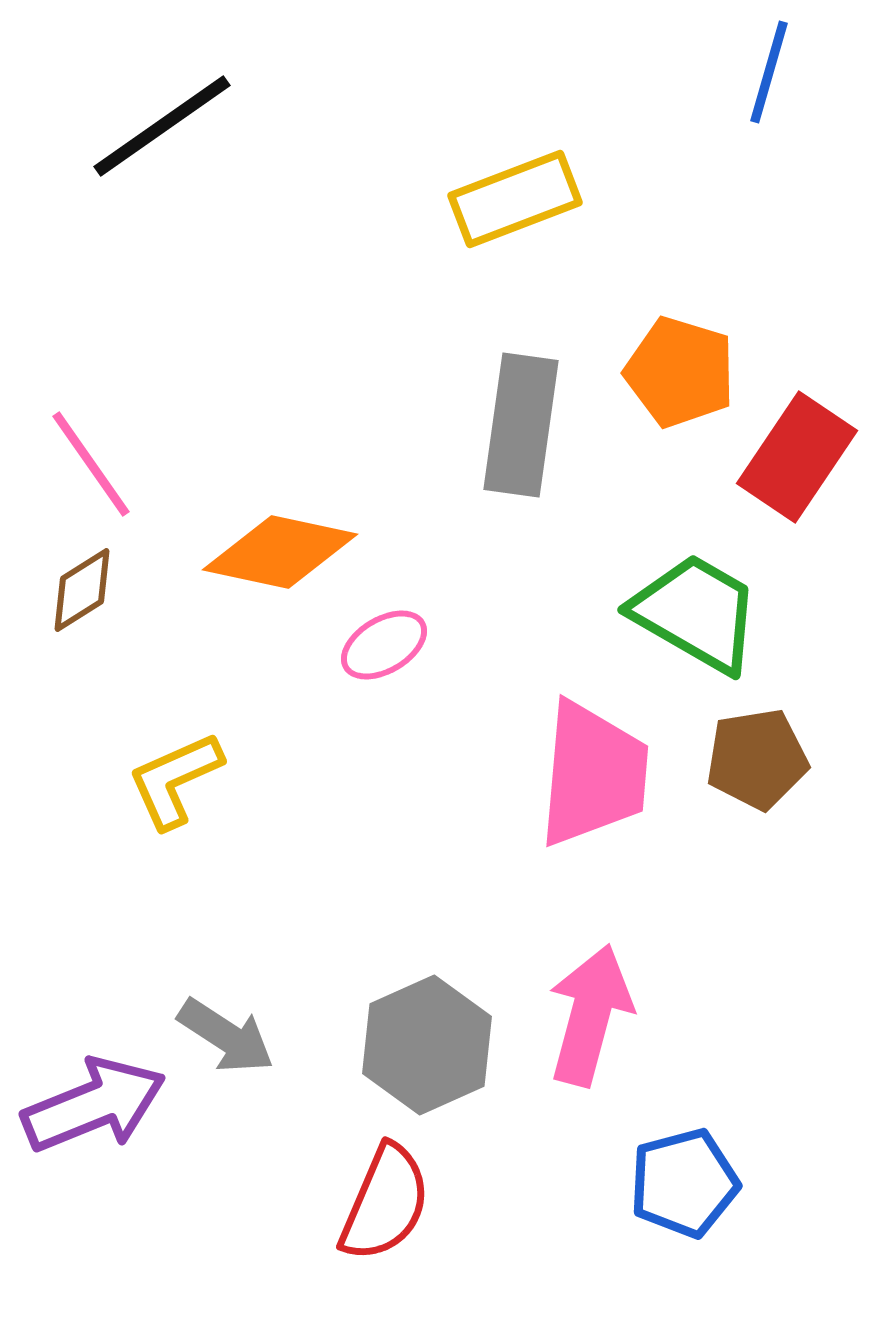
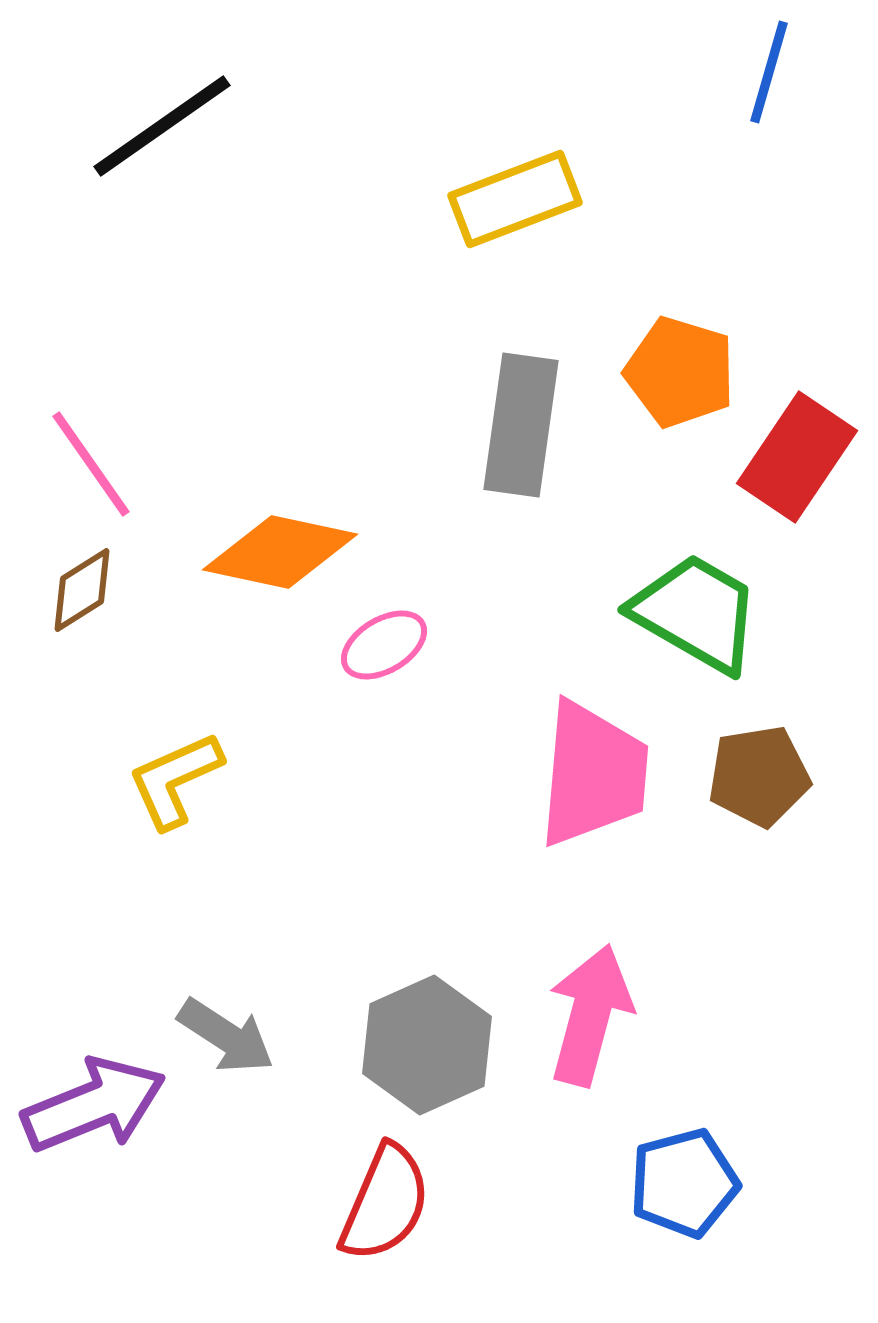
brown pentagon: moved 2 px right, 17 px down
